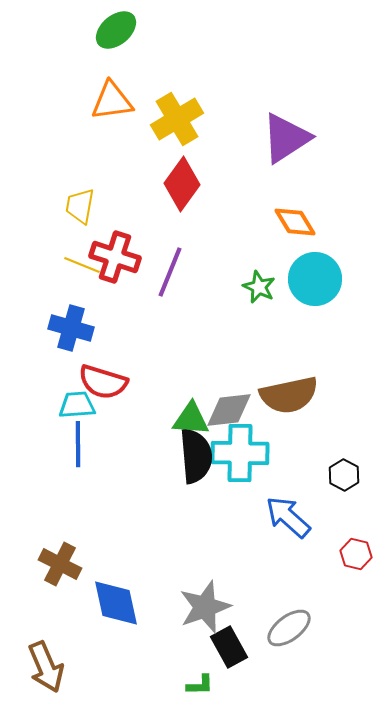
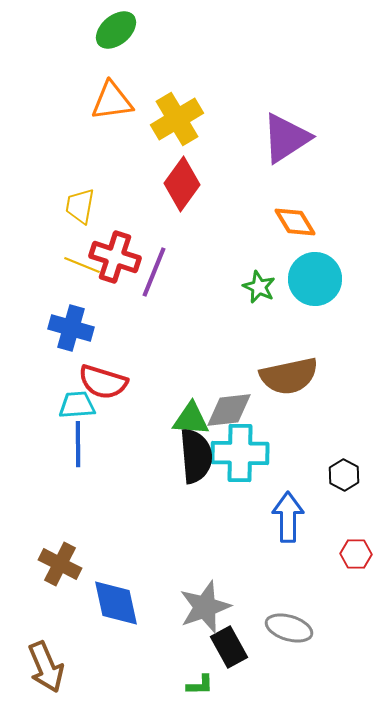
purple line: moved 16 px left
brown semicircle: moved 19 px up
blue arrow: rotated 48 degrees clockwise
red hexagon: rotated 12 degrees counterclockwise
gray ellipse: rotated 54 degrees clockwise
